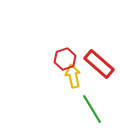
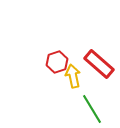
red hexagon: moved 8 px left, 3 px down
